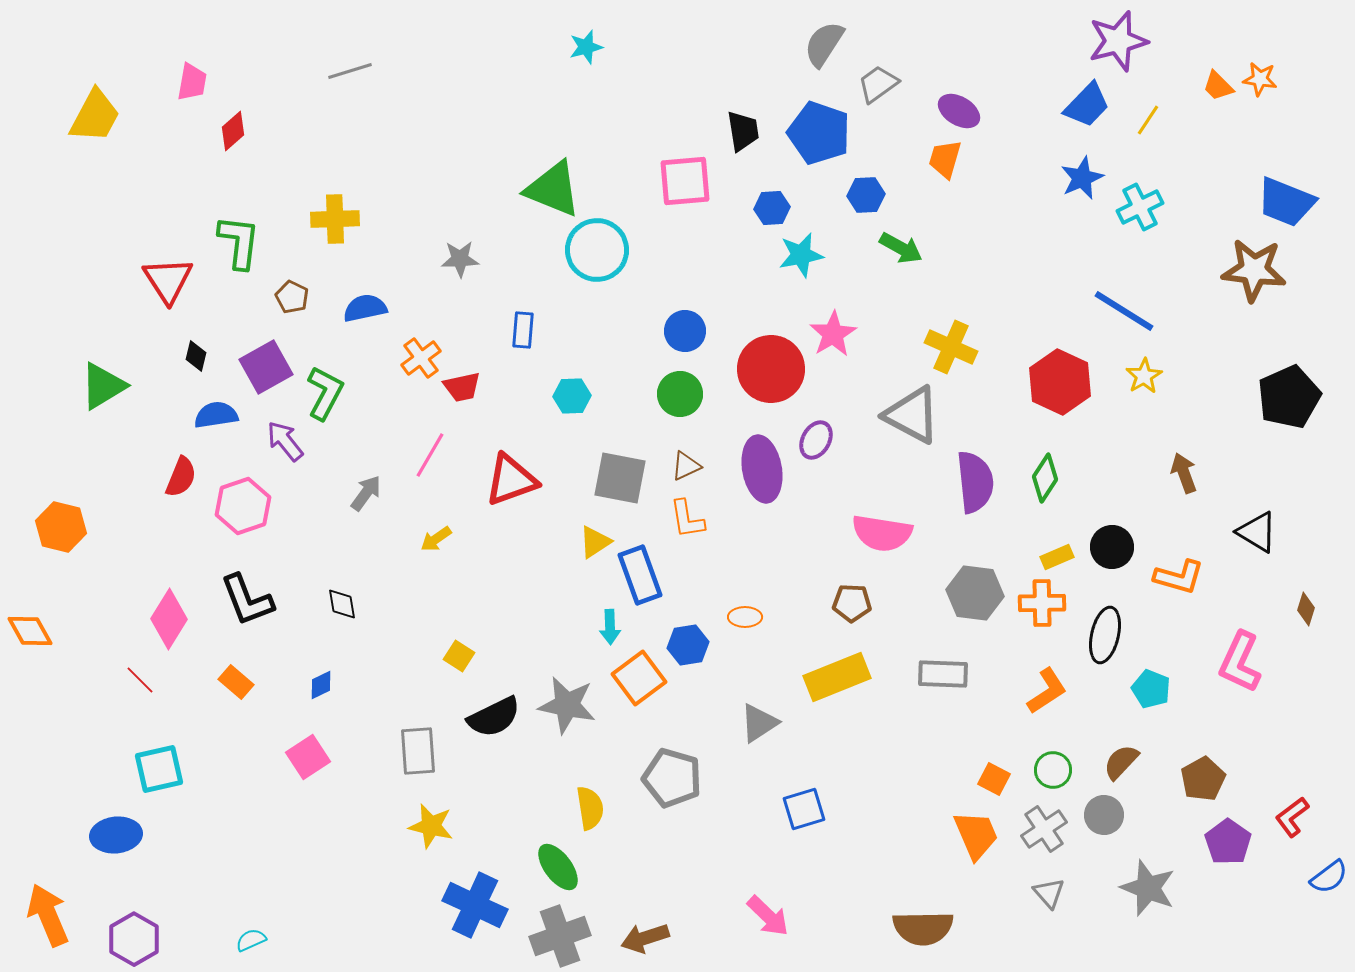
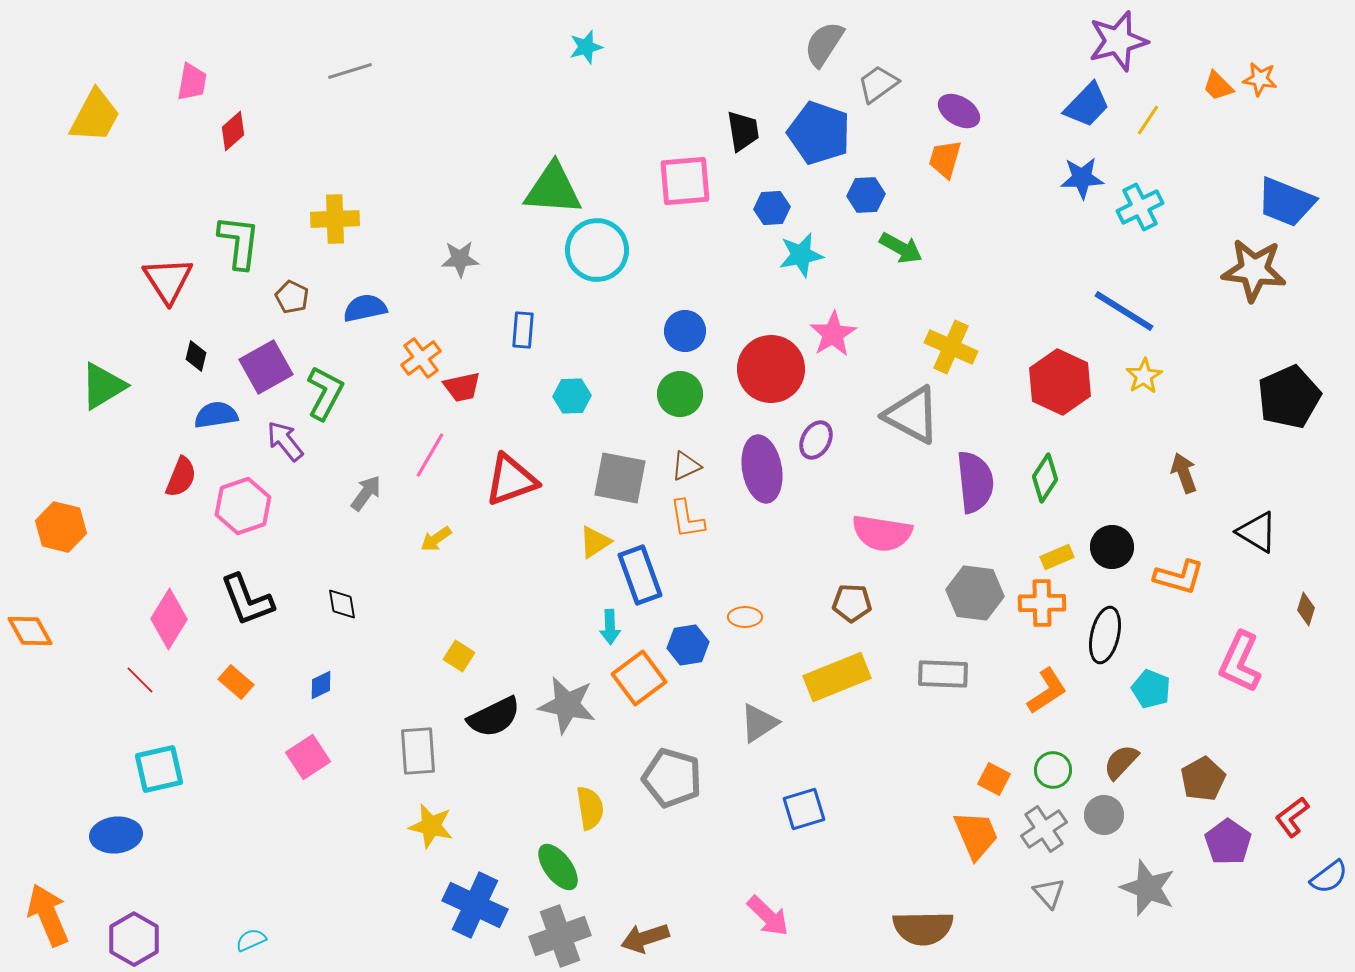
blue star at (1082, 178): rotated 21 degrees clockwise
green triangle at (553, 189): rotated 18 degrees counterclockwise
